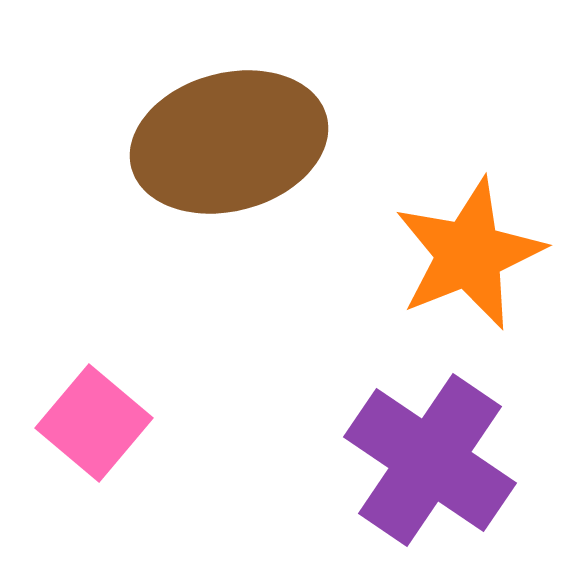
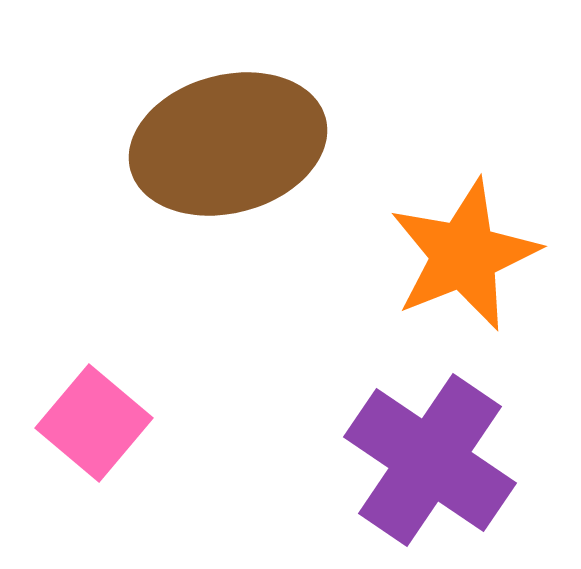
brown ellipse: moved 1 px left, 2 px down
orange star: moved 5 px left, 1 px down
